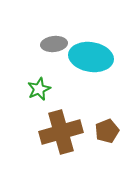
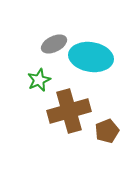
gray ellipse: rotated 20 degrees counterclockwise
green star: moved 9 px up
brown cross: moved 8 px right, 21 px up
